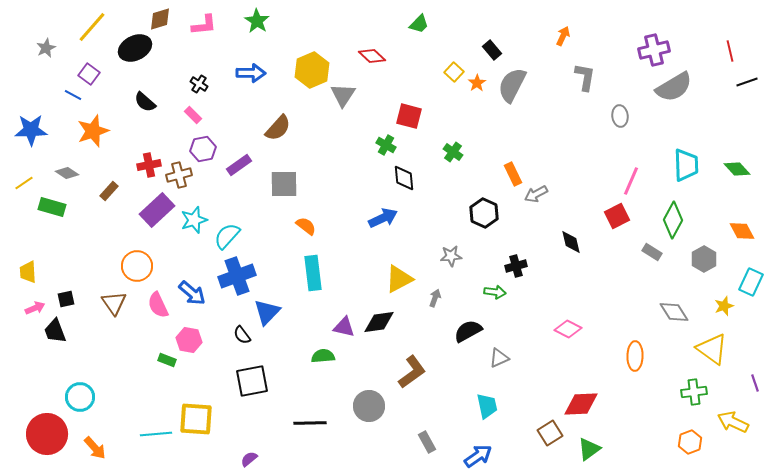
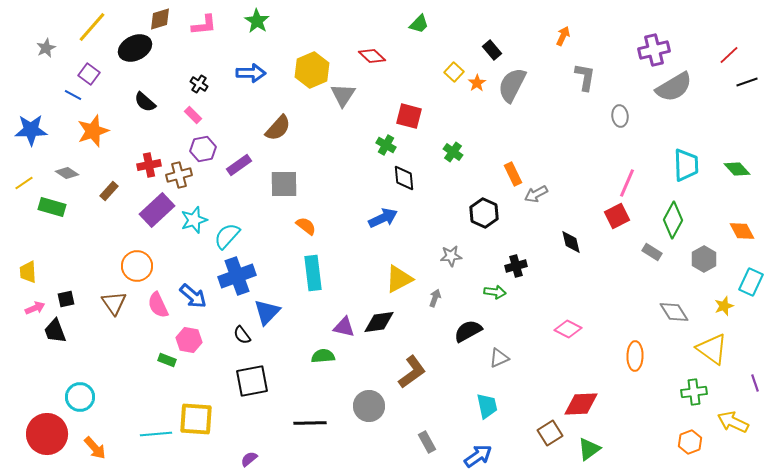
red line at (730, 51): moved 1 px left, 4 px down; rotated 60 degrees clockwise
pink line at (631, 181): moved 4 px left, 2 px down
blue arrow at (192, 293): moved 1 px right, 3 px down
